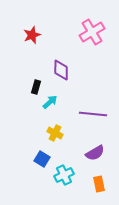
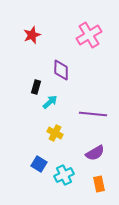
pink cross: moved 3 px left, 3 px down
blue square: moved 3 px left, 5 px down
